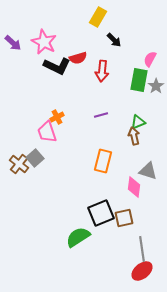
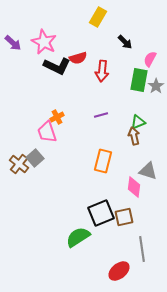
black arrow: moved 11 px right, 2 px down
brown square: moved 1 px up
red ellipse: moved 23 px left
